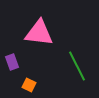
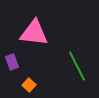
pink triangle: moved 5 px left
orange square: rotated 16 degrees clockwise
